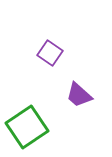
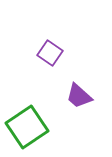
purple trapezoid: moved 1 px down
